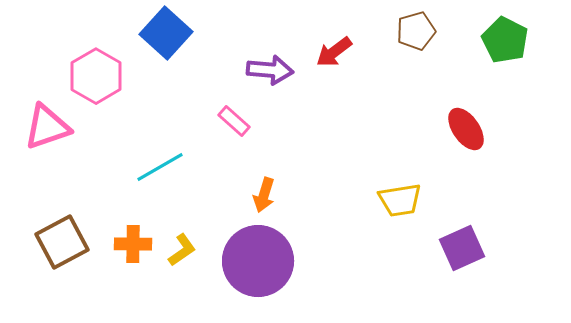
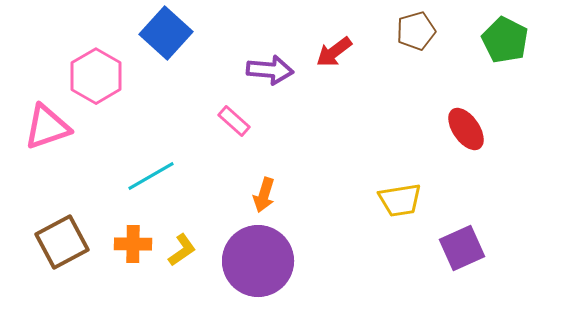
cyan line: moved 9 px left, 9 px down
